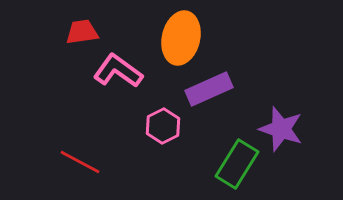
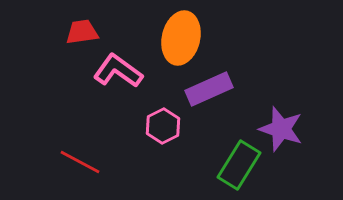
green rectangle: moved 2 px right, 1 px down
